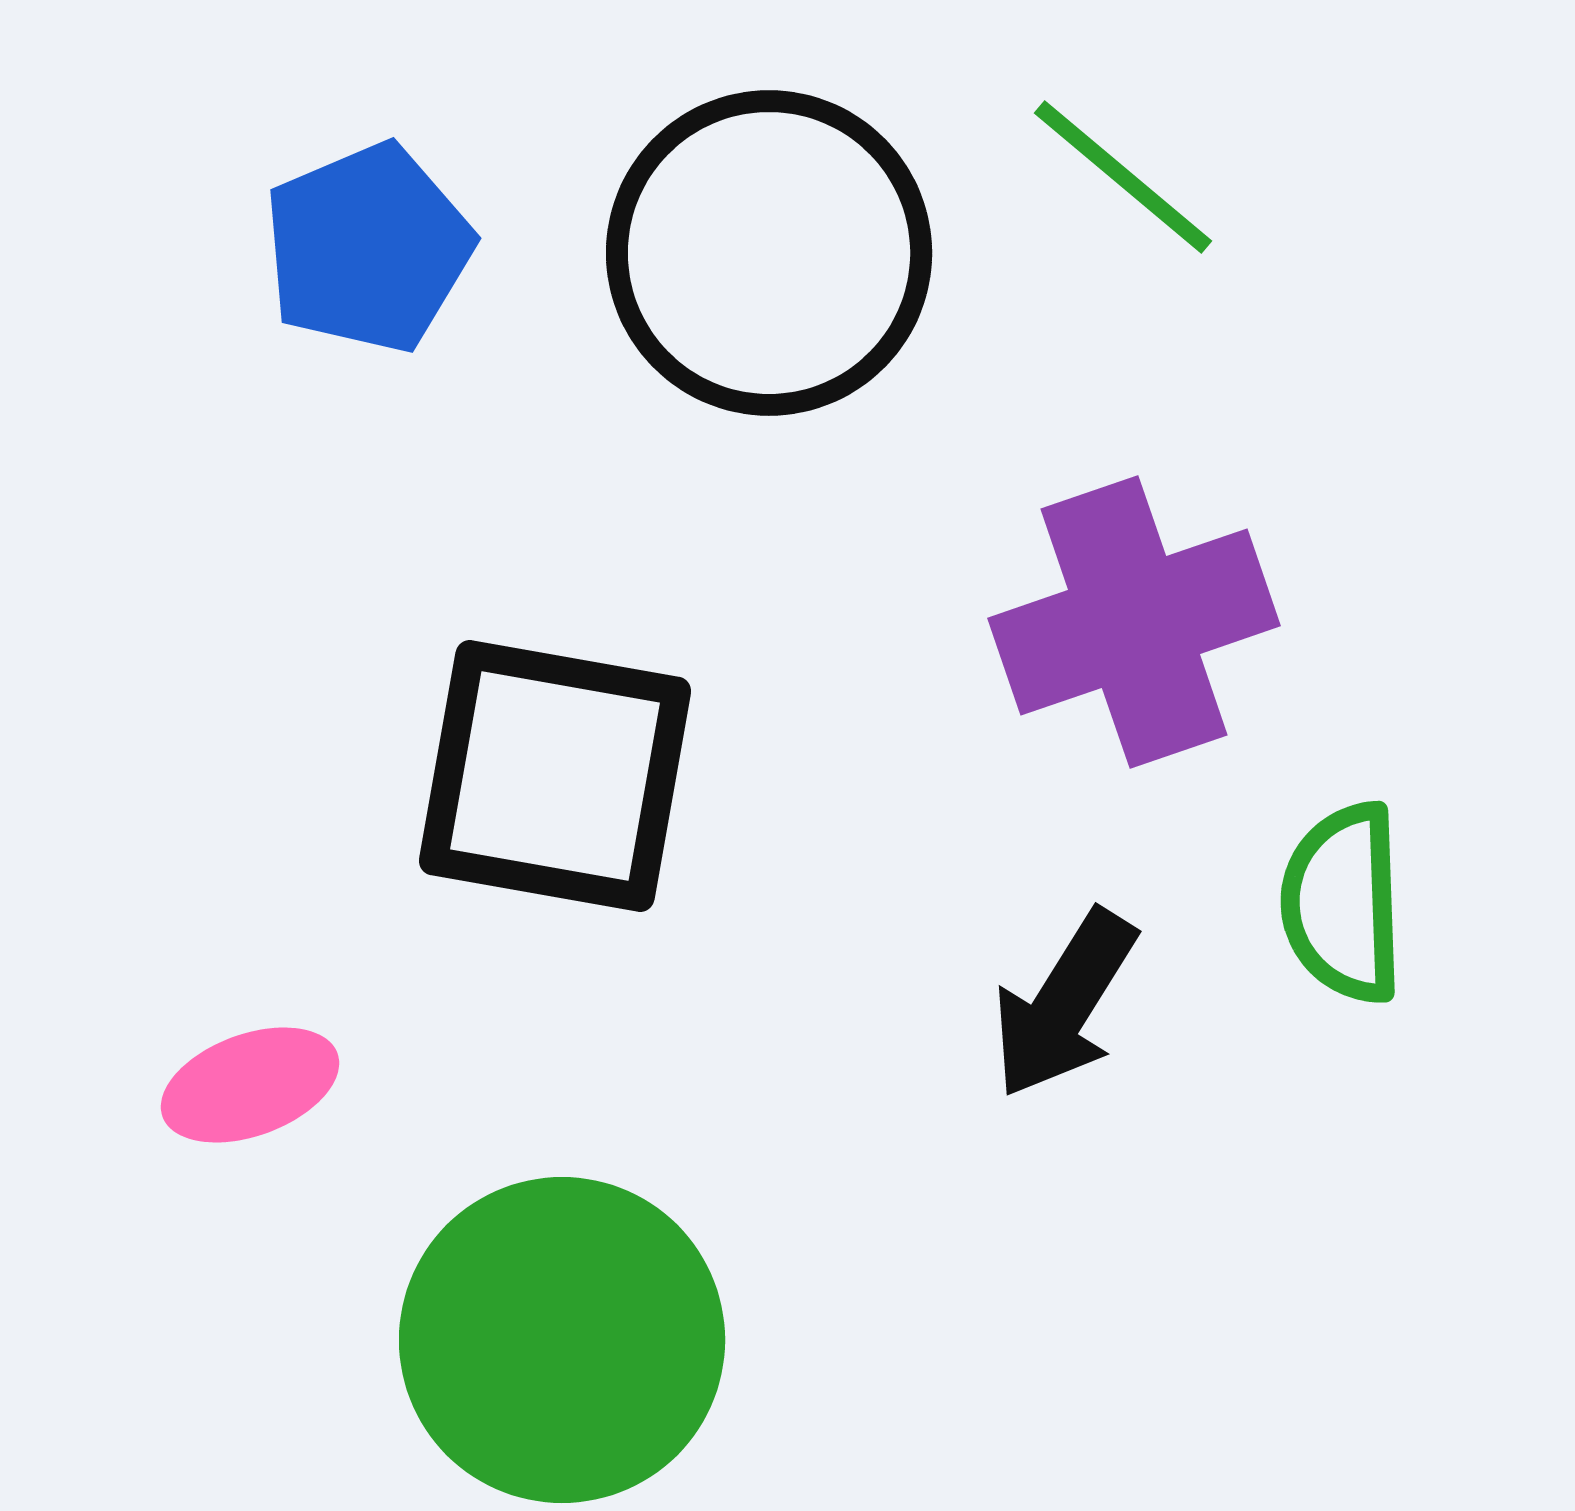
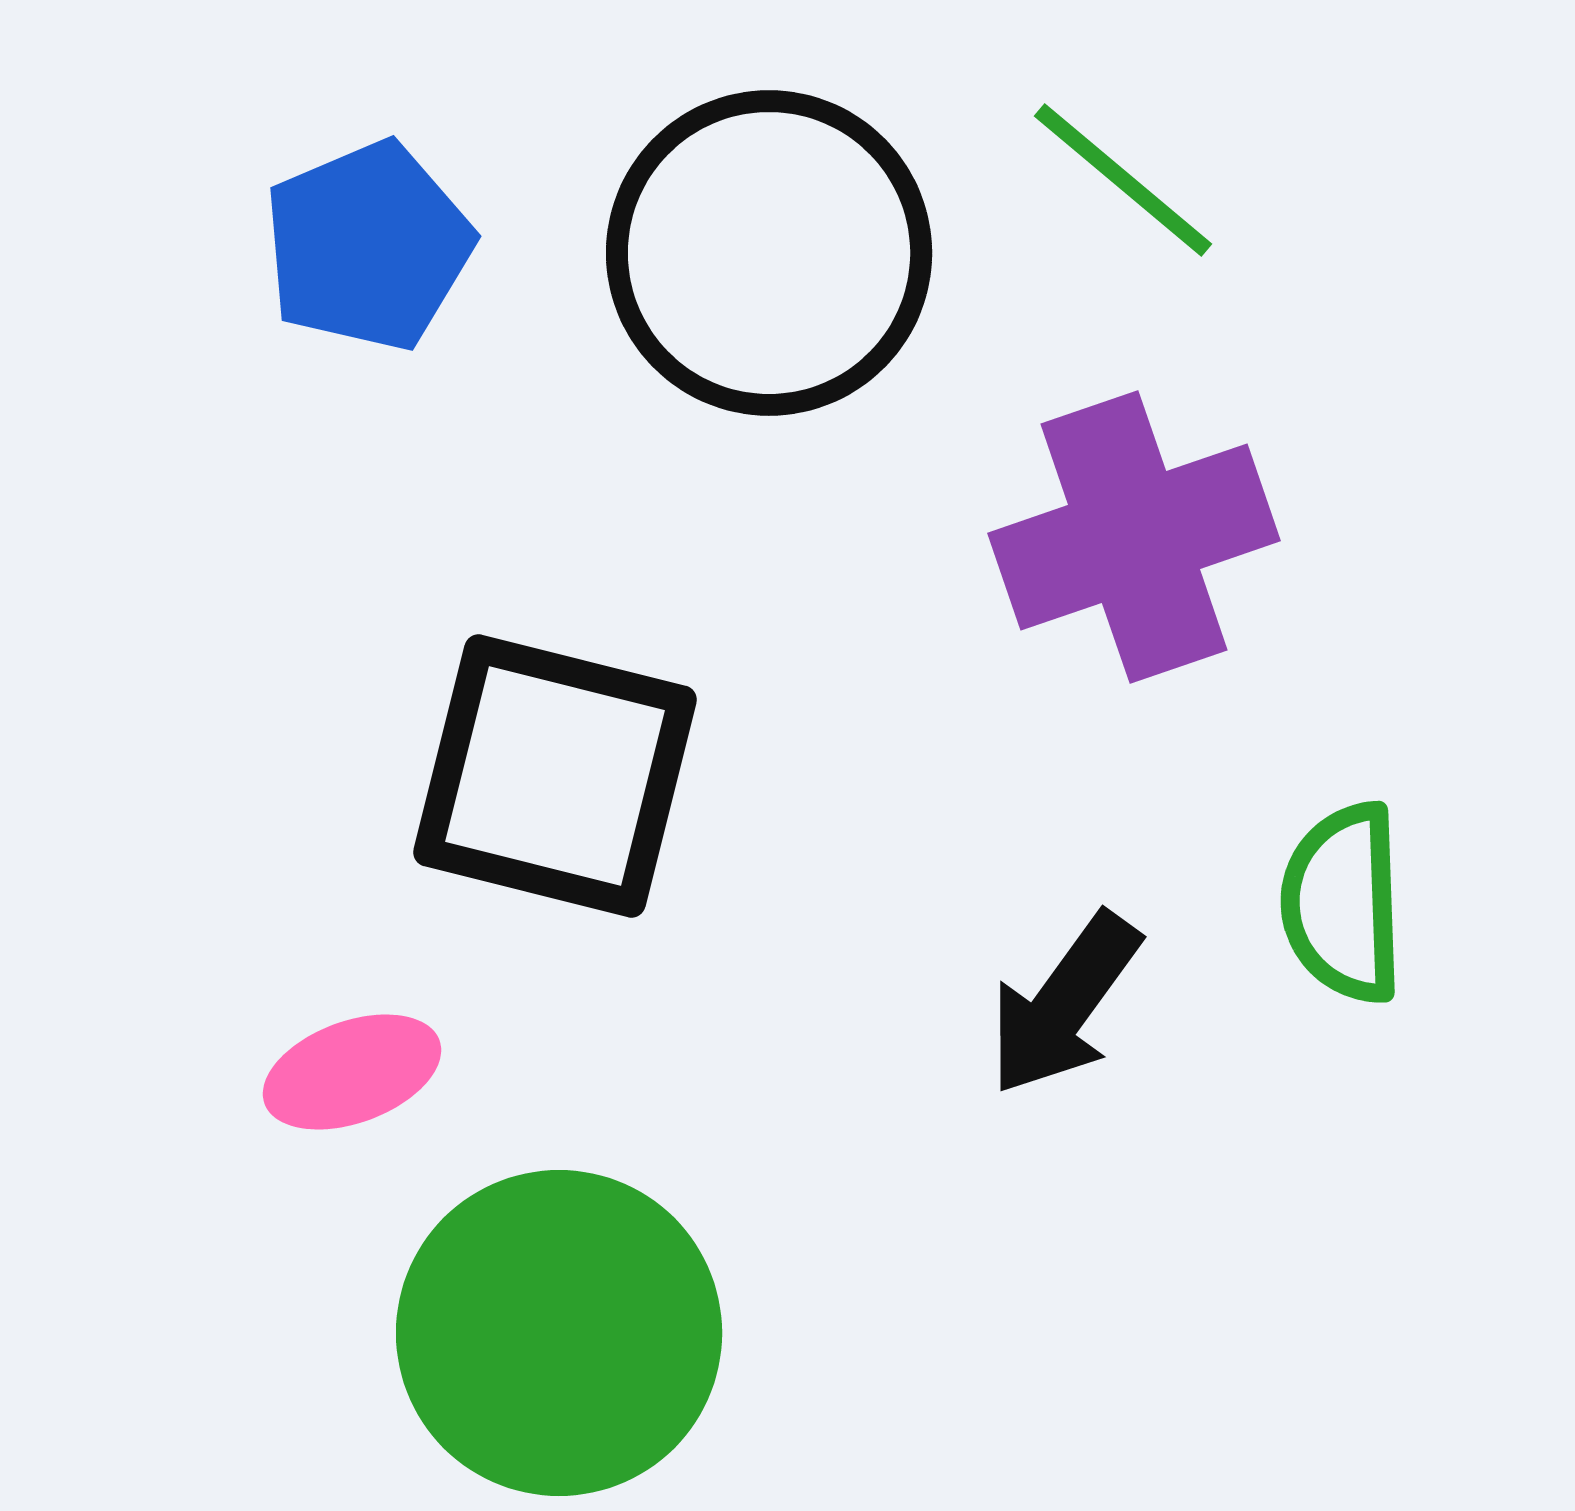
green line: moved 3 px down
blue pentagon: moved 2 px up
purple cross: moved 85 px up
black square: rotated 4 degrees clockwise
black arrow: rotated 4 degrees clockwise
pink ellipse: moved 102 px right, 13 px up
green circle: moved 3 px left, 7 px up
